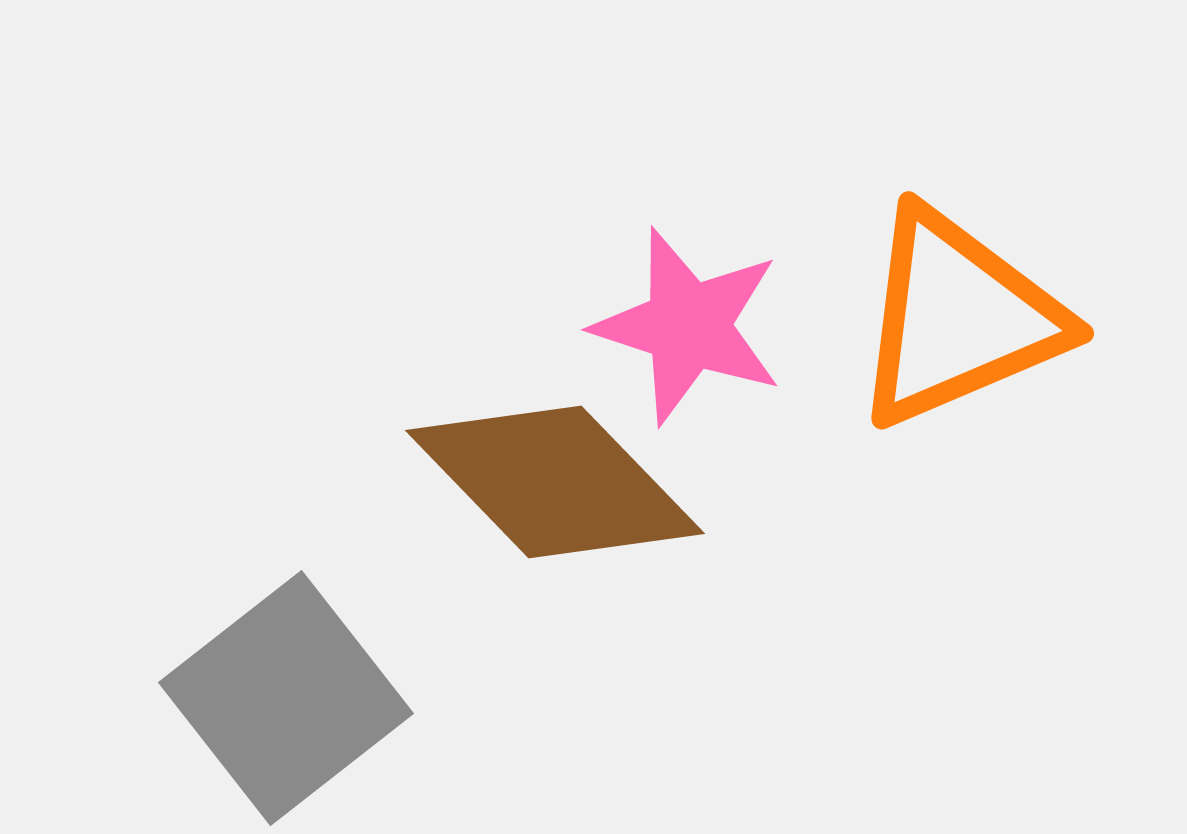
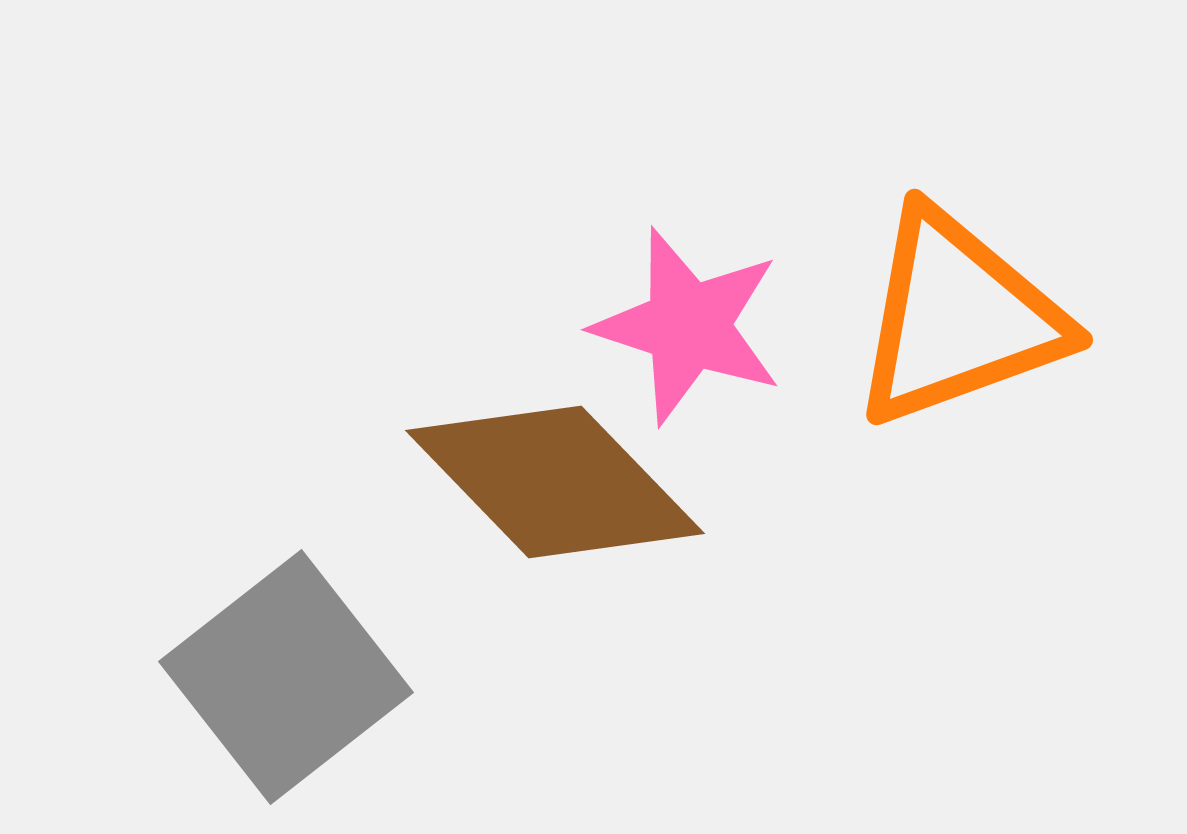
orange triangle: rotated 3 degrees clockwise
gray square: moved 21 px up
